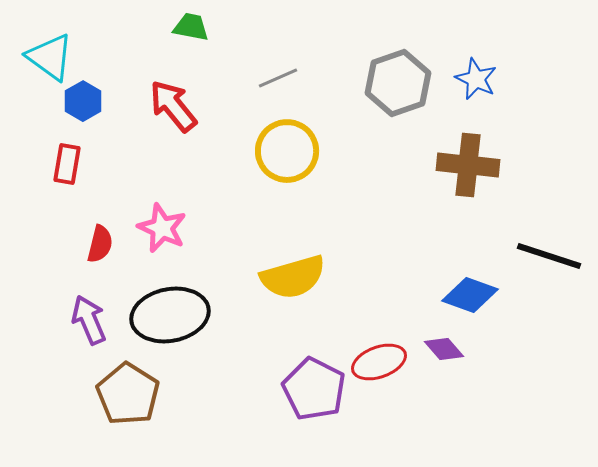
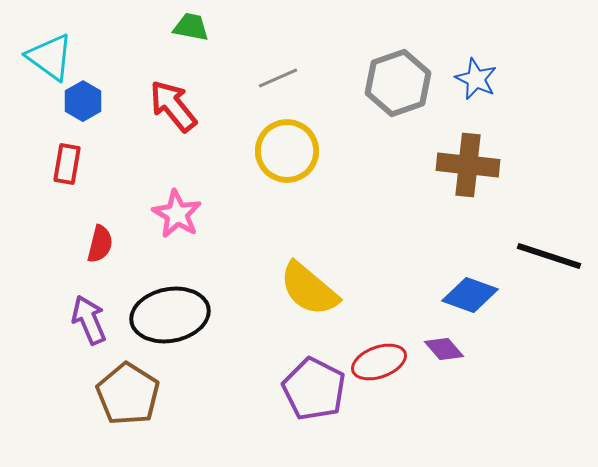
pink star: moved 15 px right, 14 px up; rotated 6 degrees clockwise
yellow semicircle: moved 16 px right, 12 px down; rotated 56 degrees clockwise
